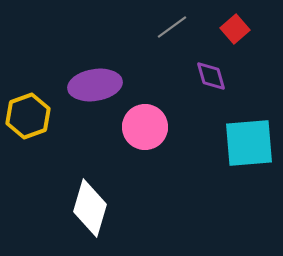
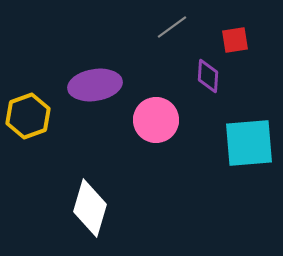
red square: moved 11 px down; rotated 32 degrees clockwise
purple diamond: moved 3 px left; rotated 20 degrees clockwise
pink circle: moved 11 px right, 7 px up
